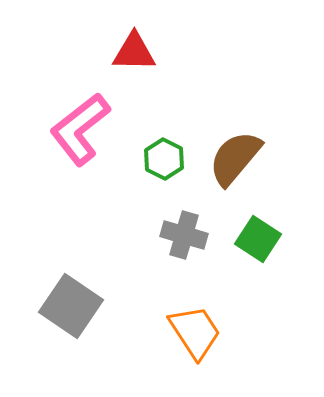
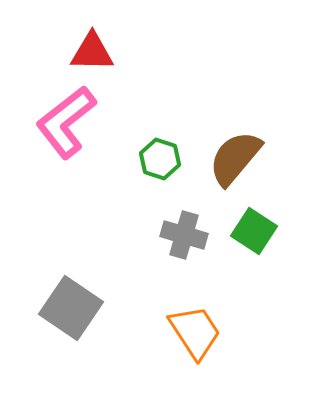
red triangle: moved 42 px left
pink L-shape: moved 14 px left, 7 px up
green hexagon: moved 4 px left; rotated 9 degrees counterclockwise
green square: moved 4 px left, 8 px up
gray square: moved 2 px down
